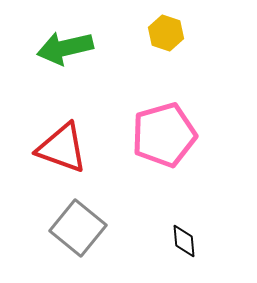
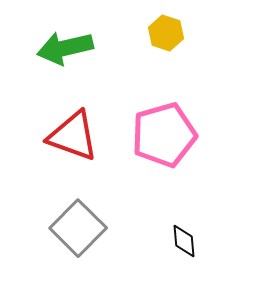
red triangle: moved 11 px right, 12 px up
gray square: rotated 6 degrees clockwise
